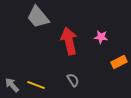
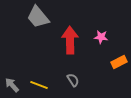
red arrow: moved 1 px right, 1 px up; rotated 12 degrees clockwise
yellow line: moved 3 px right
